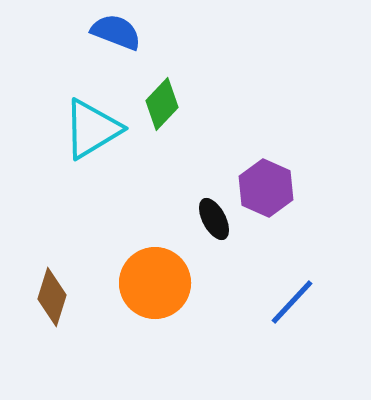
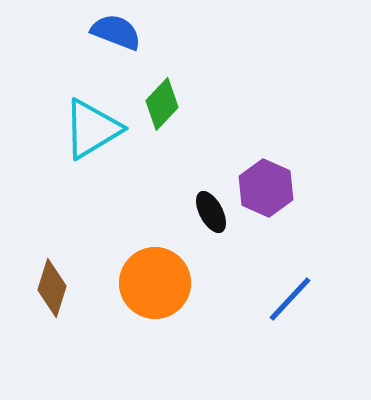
black ellipse: moved 3 px left, 7 px up
brown diamond: moved 9 px up
blue line: moved 2 px left, 3 px up
